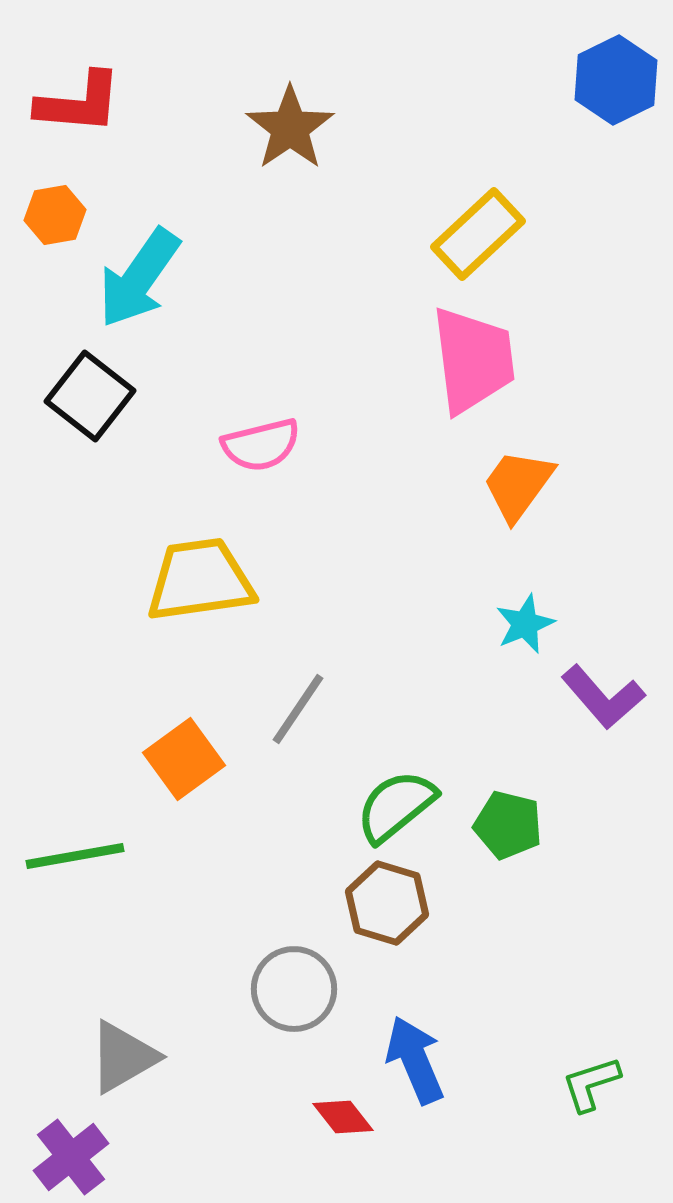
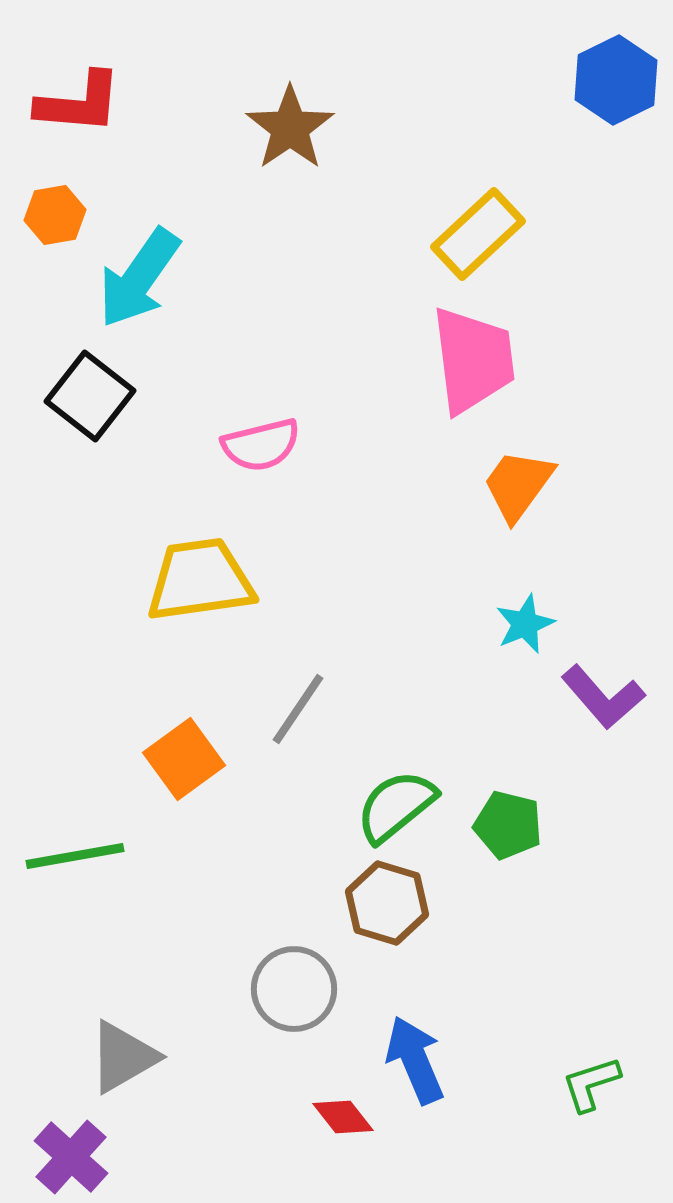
purple cross: rotated 10 degrees counterclockwise
